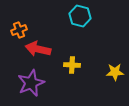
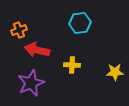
cyan hexagon: moved 7 px down; rotated 20 degrees counterclockwise
red arrow: moved 1 px left, 1 px down
